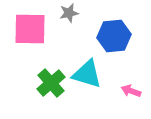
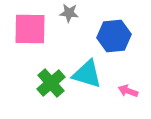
gray star: rotated 18 degrees clockwise
pink arrow: moved 3 px left
